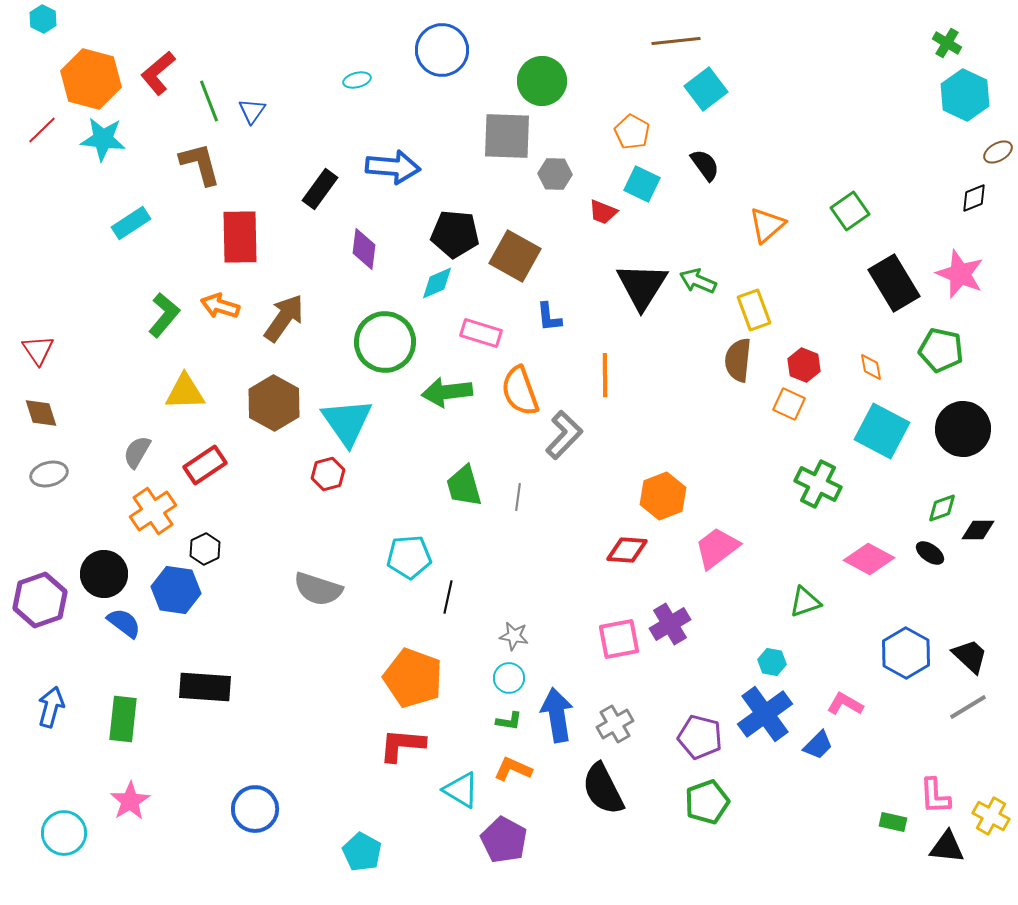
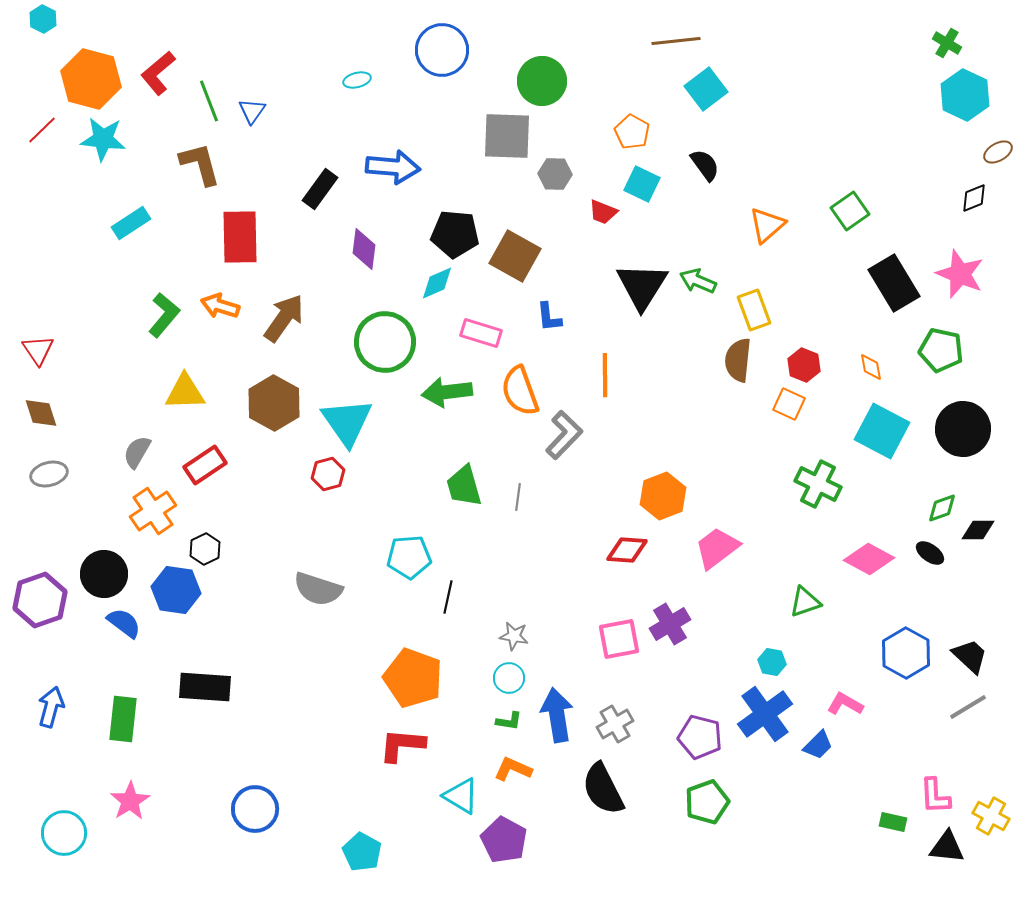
cyan triangle at (461, 790): moved 6 px down
